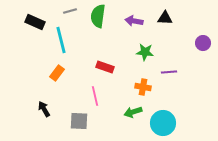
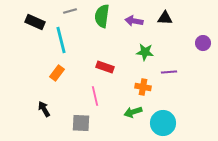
green semicircle: moved 4 px right
gray square: moved 2 px right, 2 px down
